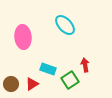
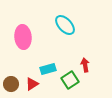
cyan rectangle: rotated 35 degrees counterclockwise
